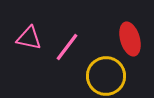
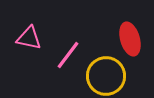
pink line: moved 1 px right, 8 px down
